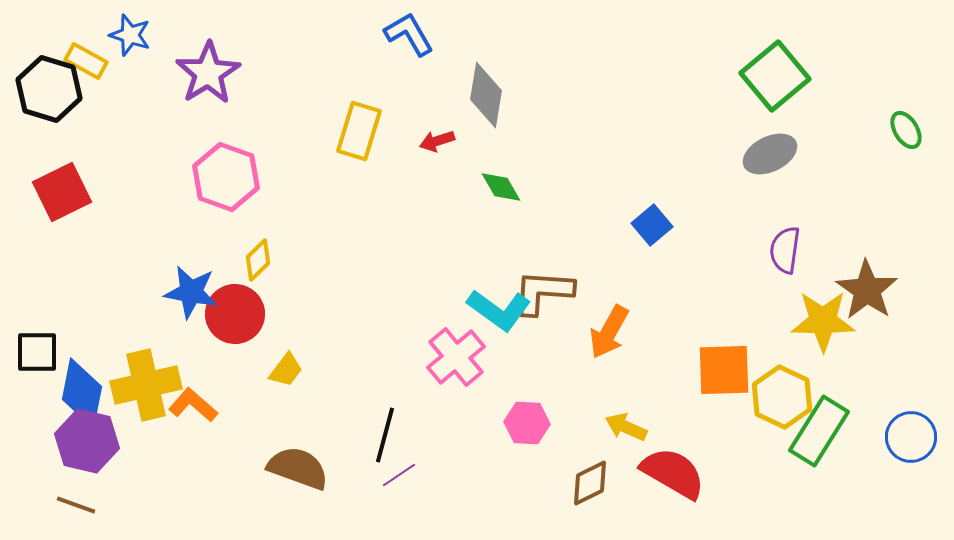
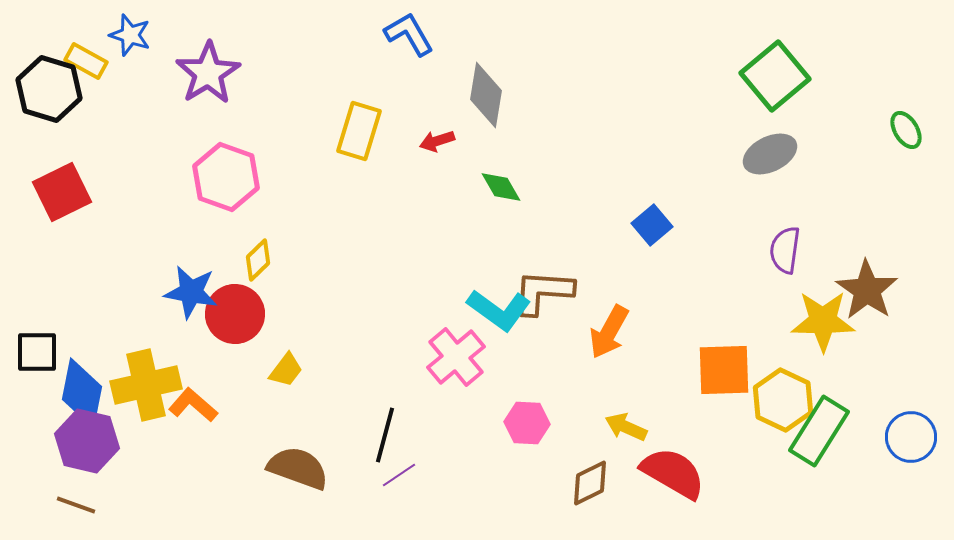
yellow hexagon at (782, 397): moved 1 px right, 3 px down
